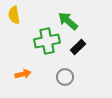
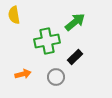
green arrow: moved 7 px right, 1 px down; rotated 100 degrees clockwise
black rectangle: moved 3 px left, 10 px down
gray circle: moved 9 px left
